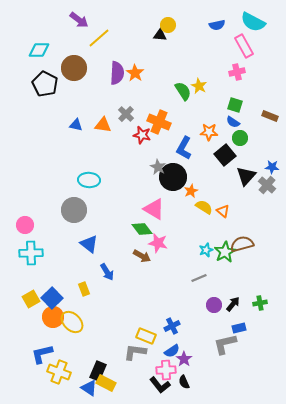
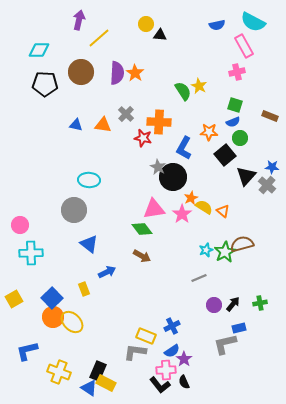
purple arrow at (79, 20): rotated 114 degrees counterclockwise
yellow circle at (168, 25): moved 22 px left, 1 px up
brown circle at (74, 68): moved 7 px right, 4 px down
black pentagon at (45, 84): rotated 25 degrees counterclockwise
orange cross at (159, 122): rotated 20 degrees counterclockwise
blue semicircle at (233, 122): rotated 56 degrees counterclockwise
red star at (142, 135): moved 1 px right, 3 px down
orange star at (191, 191): moved 7 px down
pink triangle at (154, 209): rotated 40 degrees counterclockwise
pink circle at (25, 225): moved 5 px left
pink star at (158, 243): moved 24 px right, 29 px up; rotated 24 degrees clockwise
blue arrow at (107, 272): rotated 84 degrees counterclockwise
yellow square at (31, 299): moved 17 px left
blue L-shape at (42, 354): moved 15 px left, 3 px up
